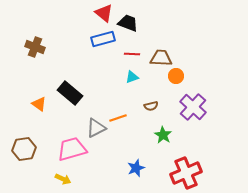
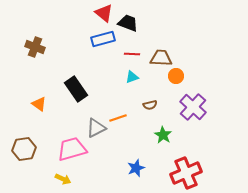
black rectangle: moved 6 px right, 4 px up; rotated 15 degrees clockwise
brown semicircle: moved 1 px left, 1 px up
